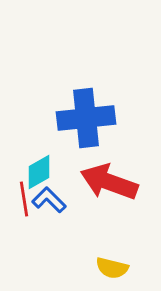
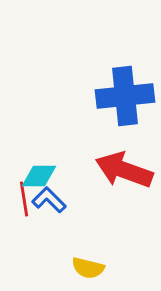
blue cross: moved 39 px right, 22 px up
cyan diamond: moved 4 px down; rotated 30 degrees clockwise
red arrow: moved 15 px right, 12 px up
yellow semicircle: moved 24 px left
